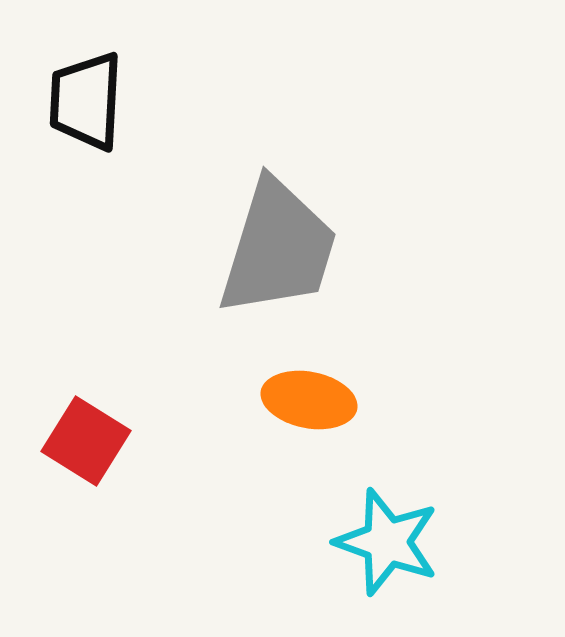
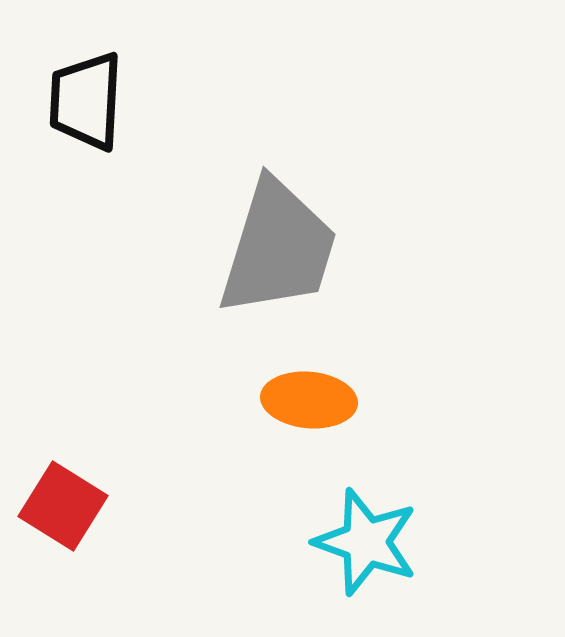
orange ellipse: rotated 6 degrees counterclockwise
red square: moved 23 px left, 65 px down
cyan star: moved 21 px left
